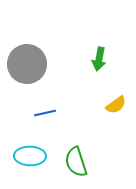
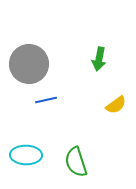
gray circle: moved 2 px right
blue line: moved 1 px right, 13 px up
cyan ellipse: moved 4 px left, 1 px up
